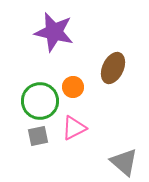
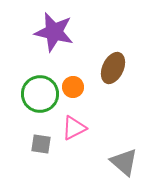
green circle: moved 7 px up
gray square: moved 3 px right, 8 px down; rotated 20 degrees clockwise
